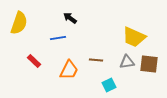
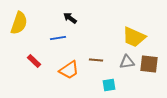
orange trapezoid: rotated 30 degrees clockwise
cyan square: rotated 16 degrees clockwise
